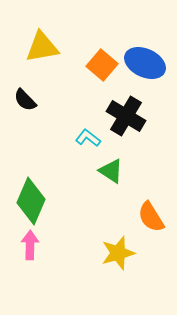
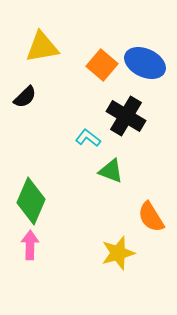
black semicircle: moved 3 px up; rotated 90 degrees counterclockwise
green triangle: rotated 12 degrees counterclockwise
